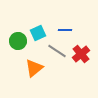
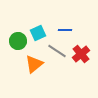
orange triangle: moved 4 px up
